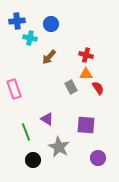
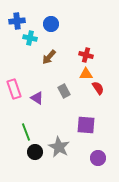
gray rectangle: moved 7 px left, 4 px down
purple triangle: moved 10 px left, 21 px up
black circle: moved 2 px right, 8 px up
